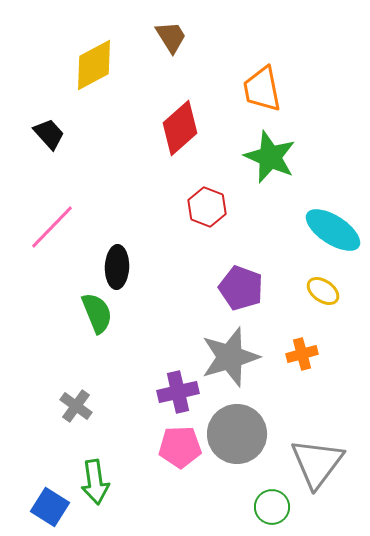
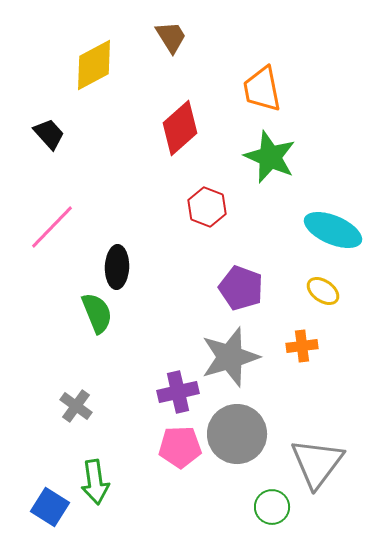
cyan ellipse: rotated 10 degrees counterclockwise
orange cross: moved 8 px up; rotated 8 degrees clockwise
